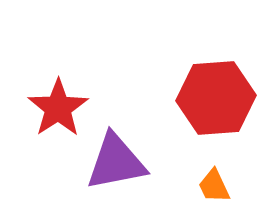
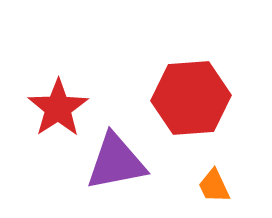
red hexagon: moved 25 px left
